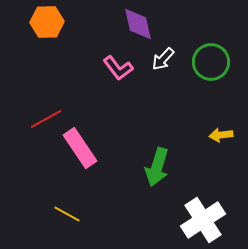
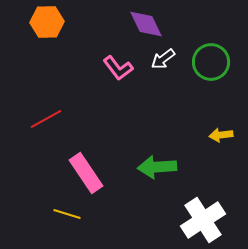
purple diamond: moved 8 px right; rotated 12 degrees counterclockwise
white arrow: rotated 10 degrees clockwise
pink rectangle: moved 6 px right, 25 px down
green arrow: rotated 69 degrees clockwise
yellow line: rotated 12 degrees counterclockwise
